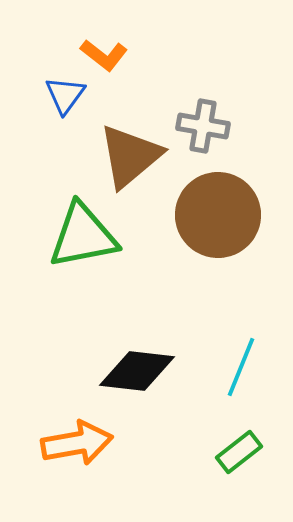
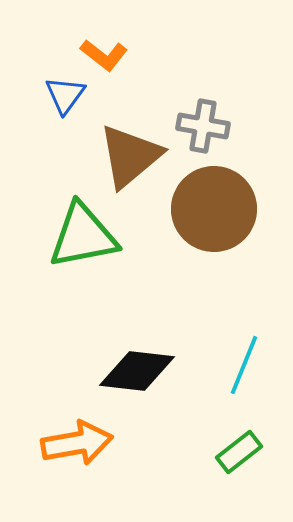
brown circle: moved 4 px left, 6 px up
cyan line: moved 3 px right, 2 px up
